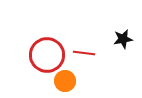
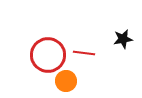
red circle: moved 1 px right
orange circle: moved 1 px right
